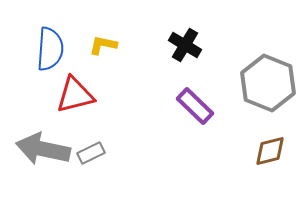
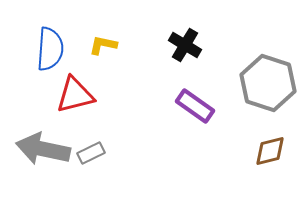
gray hexagon: rotated 4 degrees counterclockwise
purple rectangle: rotated 9 degrees counterclockwise
